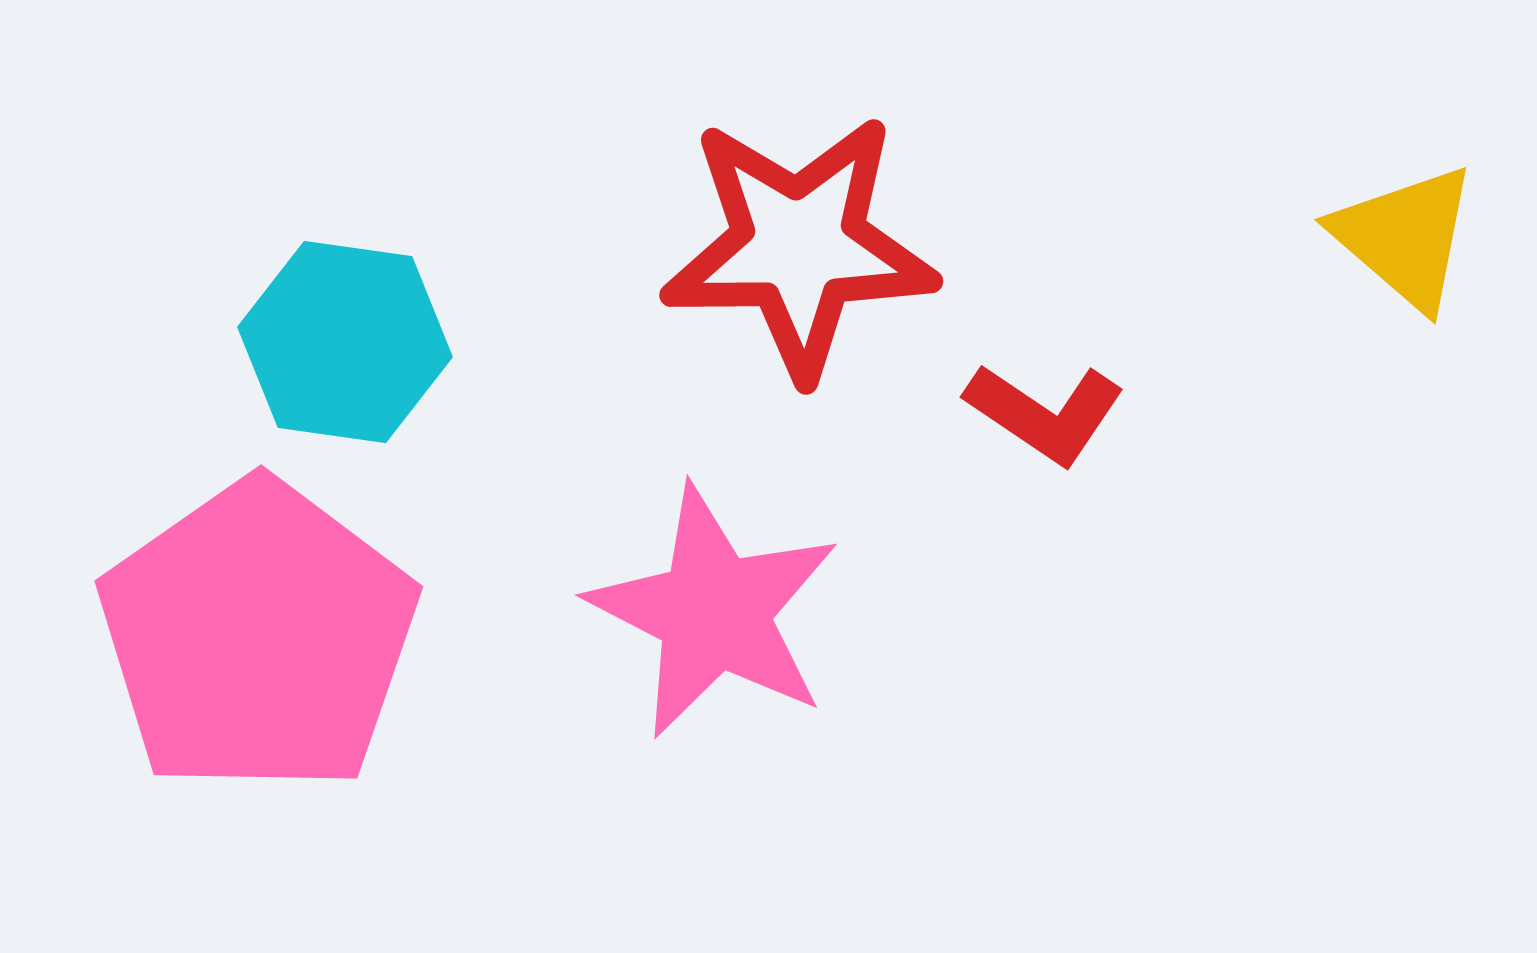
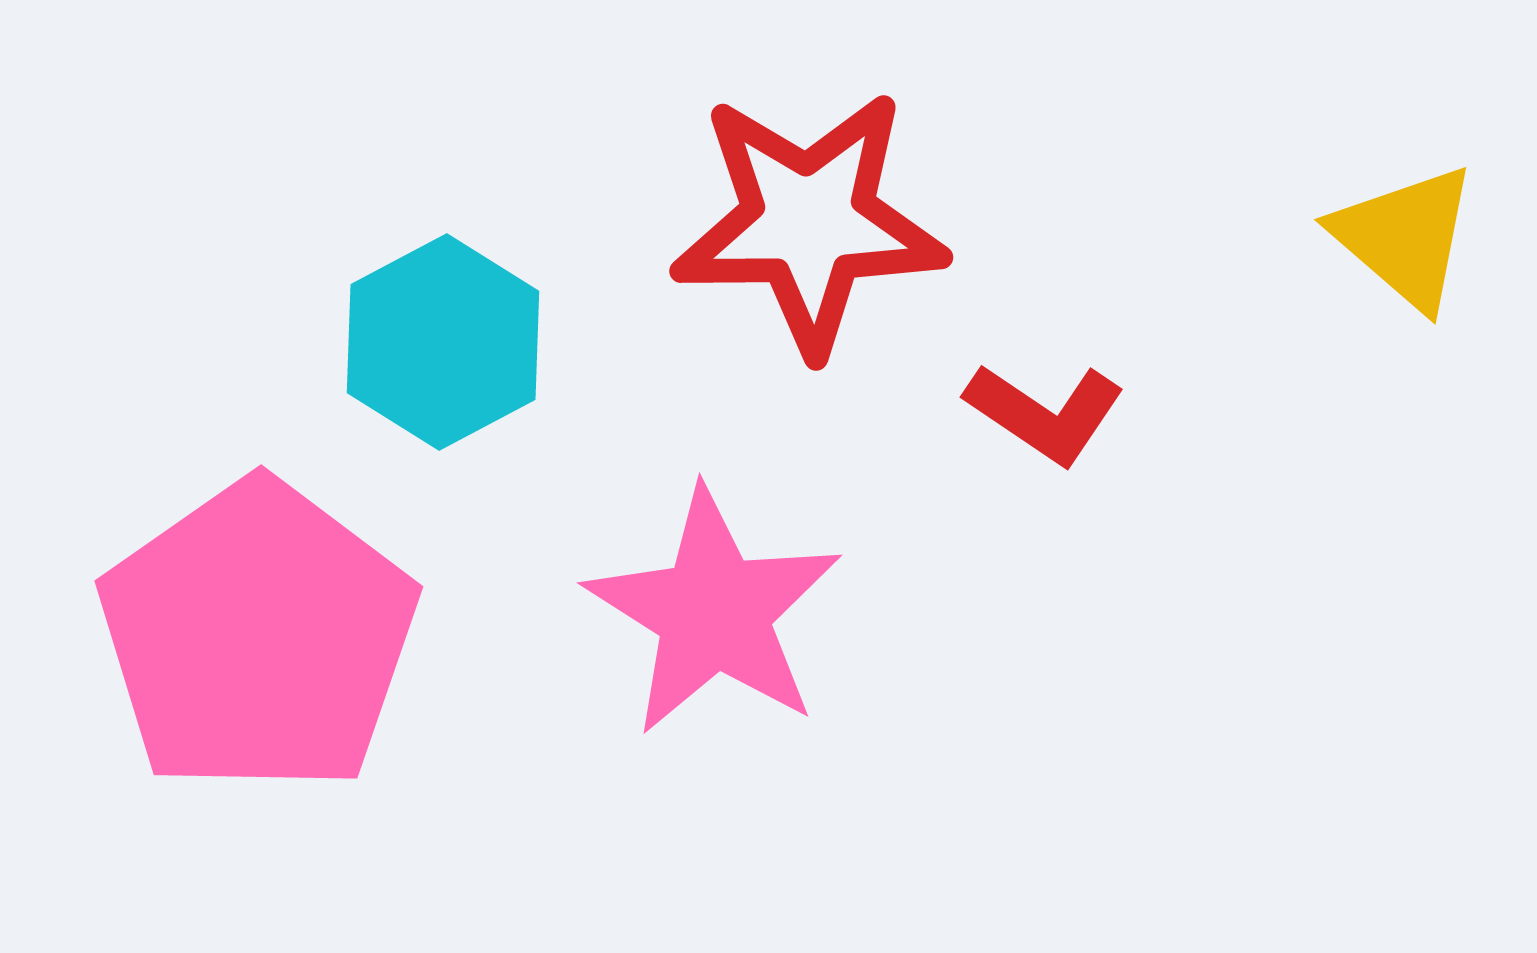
red star: moved 10 px right, 24 px up
cyan hexagon: moved 98 px right; rotated 24 degrees clockwise
pink star: rotated 5 degrees clockwise
